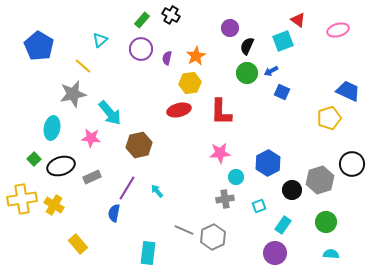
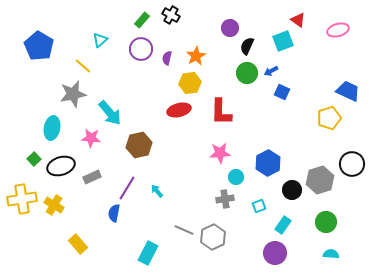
cyan rectangle at (148, 253): rotated 20 degrees clockwise
